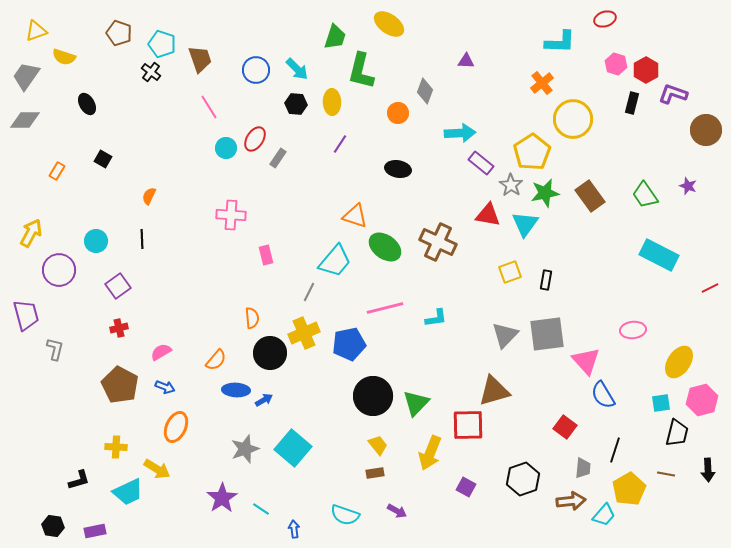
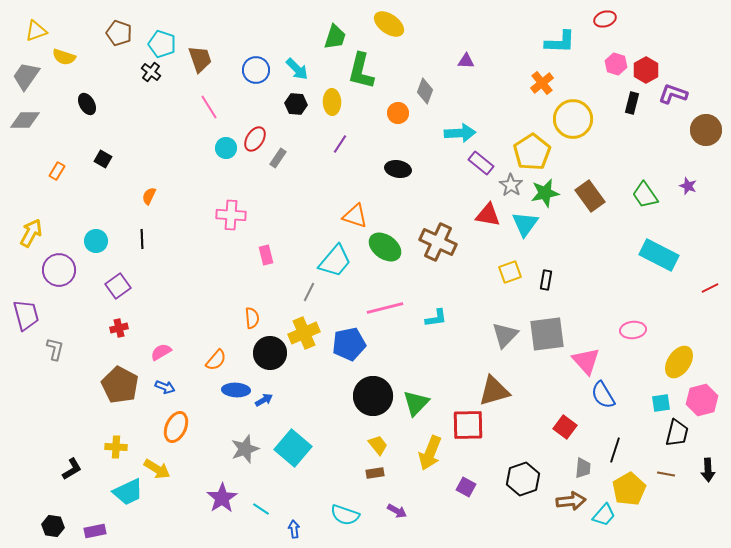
black L-shape at (79, 480): moved 7 px left, 11 px up; rotated 15 degrees counterclockwise
